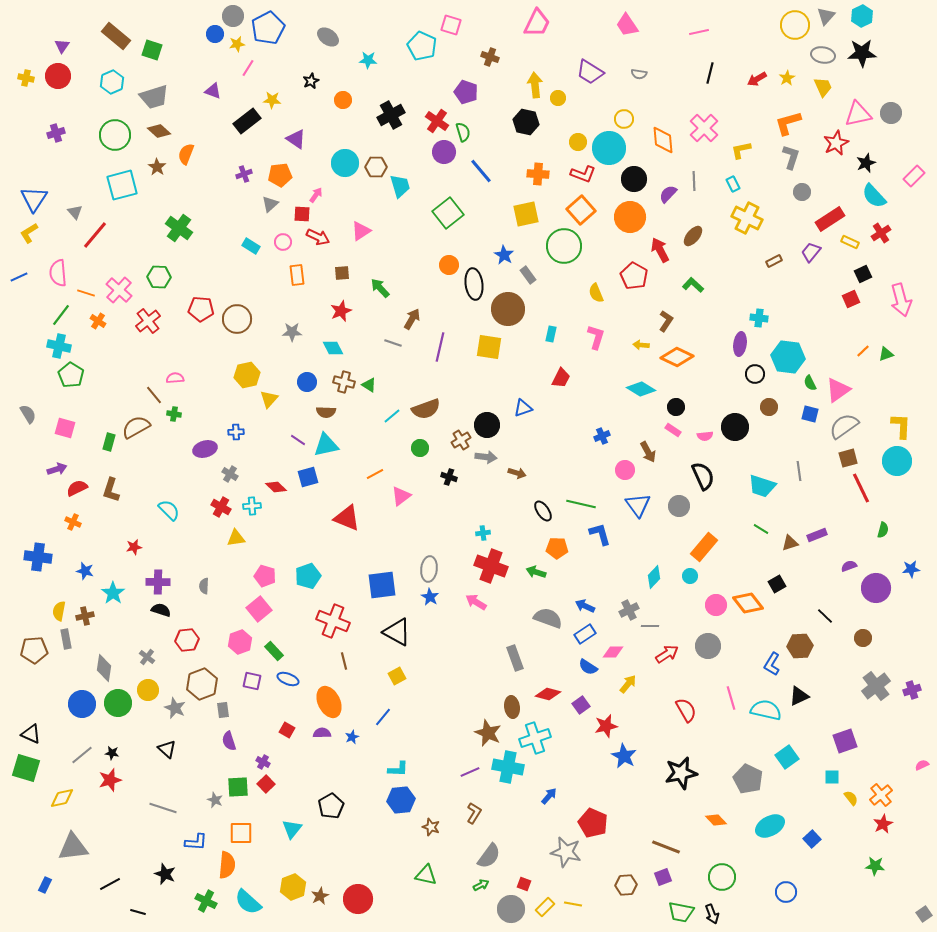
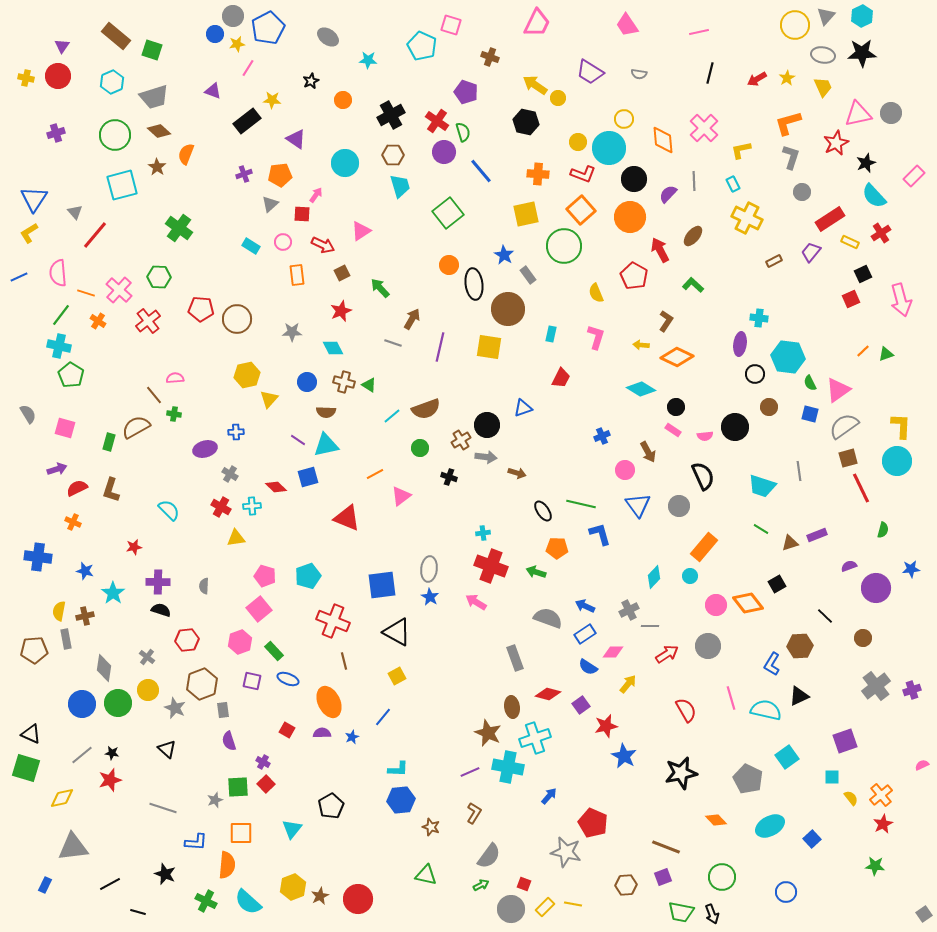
yellow arrow at (535, 85): rotated 50 degrees counterclockwise
brown hexagon at (376, 167): moved 17 px right, 12 px up
red arrow at (318, 237): moved 5 px right, 8 px down
brown square at (342, 273): rotated 21 degrees counterclockwise
gray star at (215, 800): rotated 28 degrees clockwise
